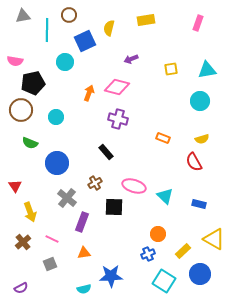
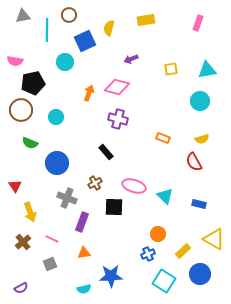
gray cross at (67, 198): rotated 18 degrees counterclockwise
